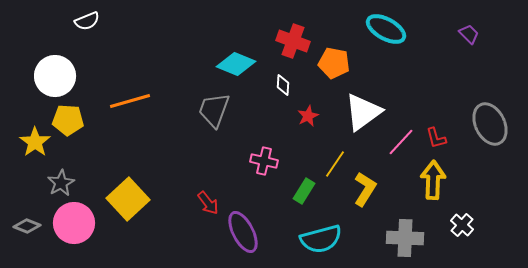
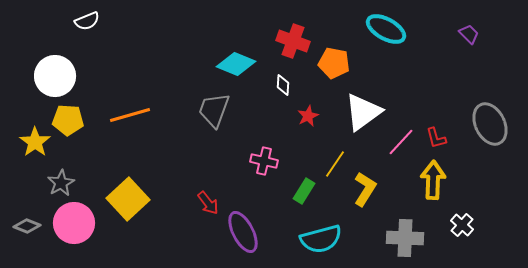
orange line: moved 14 px down
